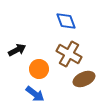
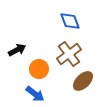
blue diamond: moved 4 px right
brown cross: rotated 25 degrees clockwise
brown ellipse: moved 1 px left, 2 px down; rotated 20 degrees counterclockwise
